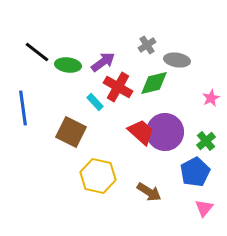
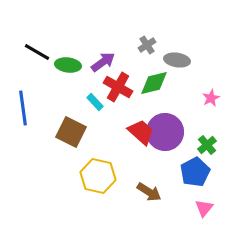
black line: rotated 8 degrees counterclockwise
green cross: moved 1 px right, 4 px down
